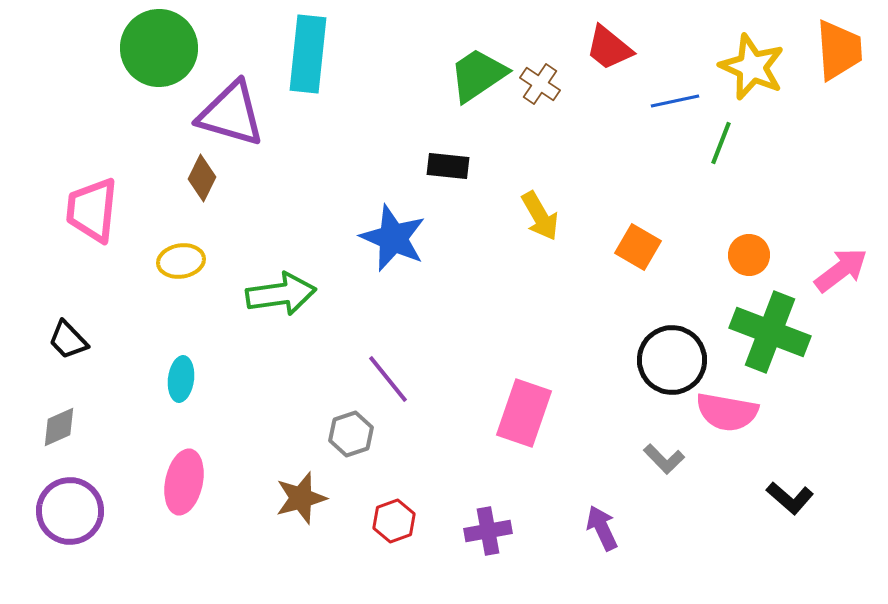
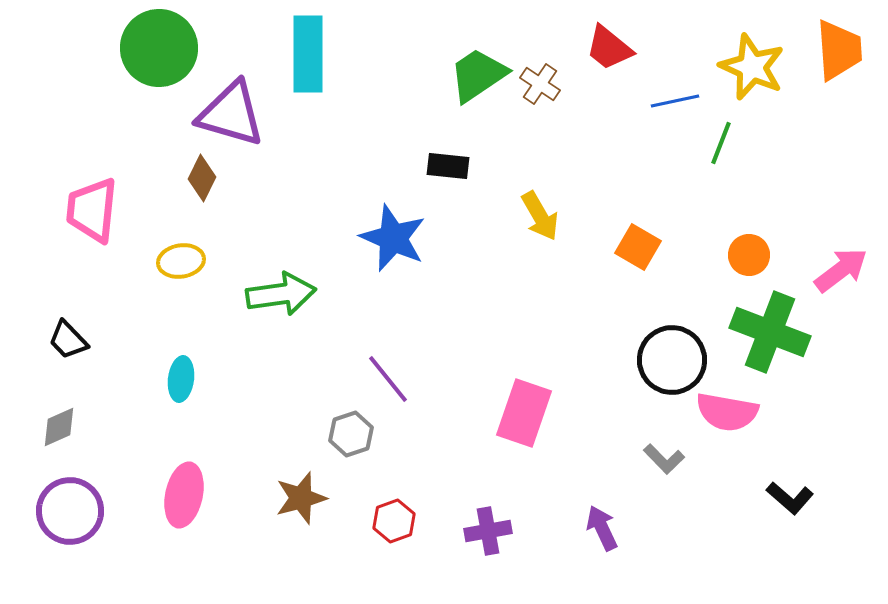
cyan rectangle: rotated 6 degrees counterclockwise
pink ellipse: moved 13 px down
